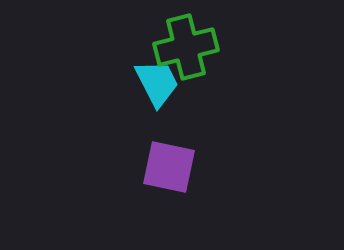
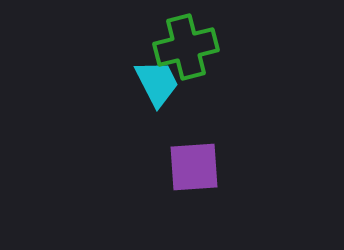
purple square: moved 25 px right; rotated 16 degrees counterclockwise
